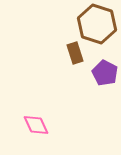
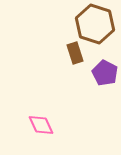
brown hexagon: moved 2 px left
pink diamond: moved 5 px right
